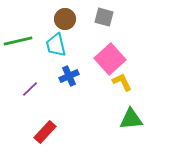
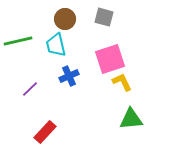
pink square: rotated 24 degrees clockwise
